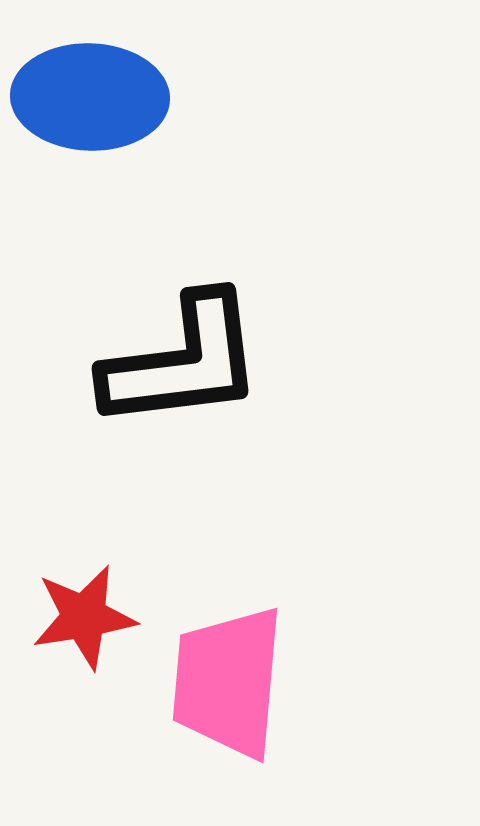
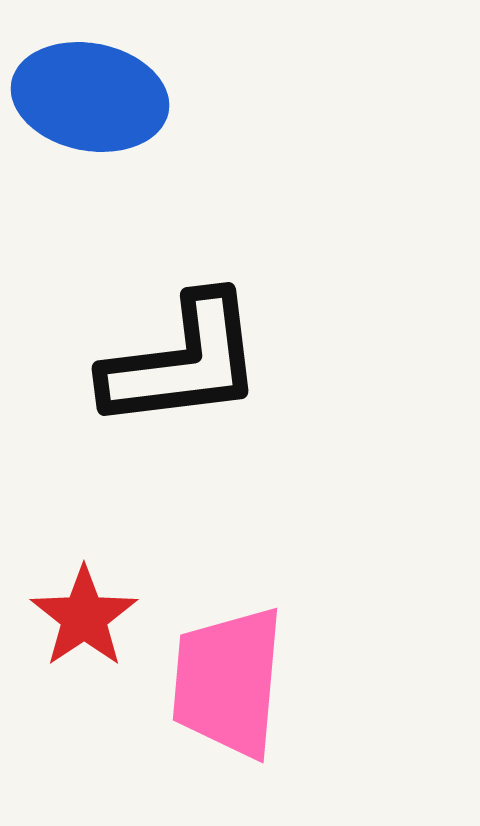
blue ellipse: rotated 9 degrees clockwise
red star: rotated 25 degrees counterclockwise
